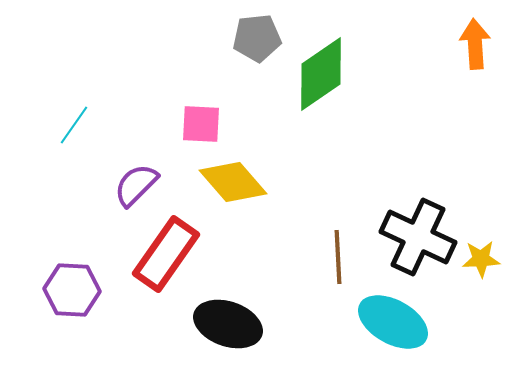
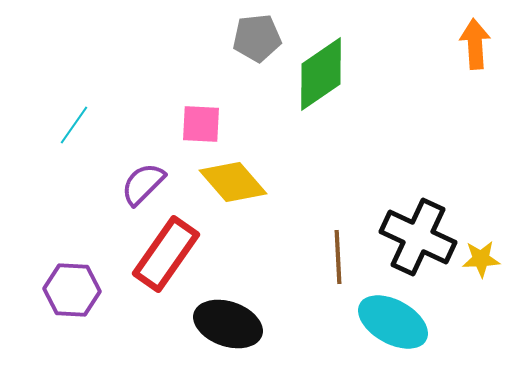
purple semicircle: moved 7 px right, 1 px up
